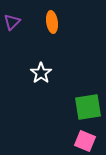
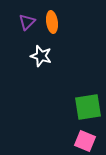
purple triangle: moved 15 px right
white star: moved 17 px up; rotated 20 degrees counterclockwise
